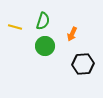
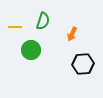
yellow line: rotated 16 degrees counterclockwise
green circle: moved 14 px left, 4 px down
